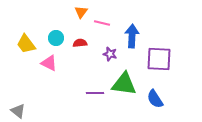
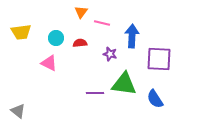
yellow trapezoid: moved 5 px left, 12 px up; rotated 60 degrees counterclockwise
